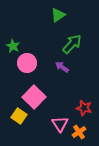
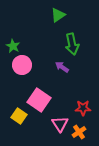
green arrow: rotated 125 degrees clockwise
pink circle: moved 5 px left, 2 px down
pink square: moved 5 px right, 3 px down; rotated 10 degrees counterclockwise
red star: moved 1 px left; rotated 14 degrees counterclockwise
